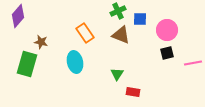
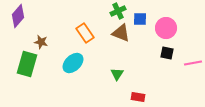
pink circle: moved 1 px left, 2 px up
brown triangle: moved 2 px up
black square: rotated 24 degrees clockwise
cyan ellipse: moved 2 px left, 1 px down; rotated 60 degrees clockwise
red rectangle: moved 5 px right, 5 px down
